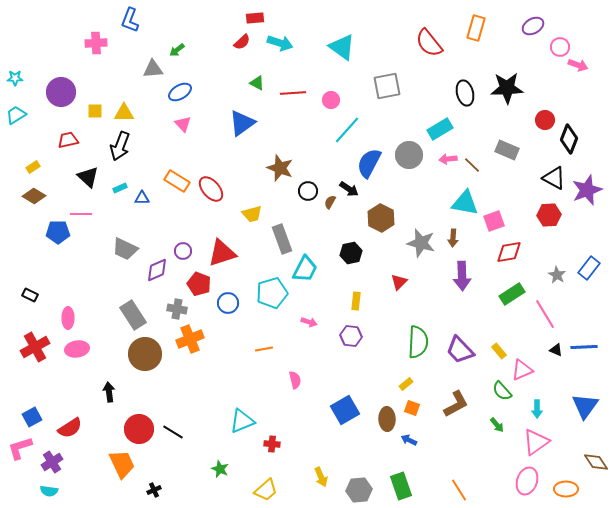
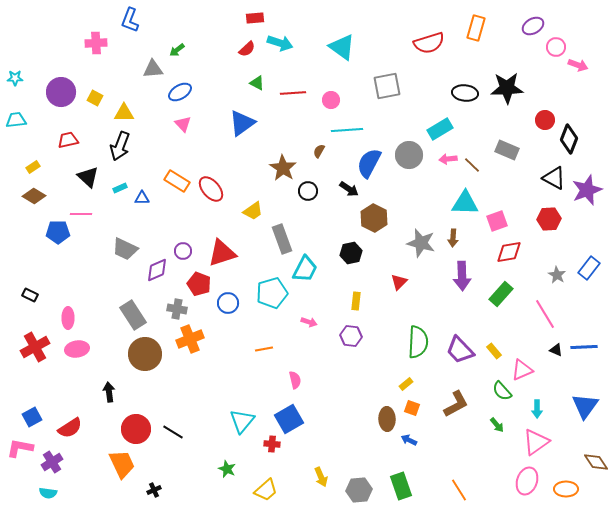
red semicircle at (242, 42): moved 5 px right, 7 px down
red semicircle at (429, 43): rotated 68 degrees counterclockwise
pink circle at (560, 47): moved 4 px left
black ellipse at (465, 93): rotated 70 degrees counterclockwise
yellow square at (95, 111): moved 13 px up; rotated 28 degrees clockwise
cyan trapezoid at (16, 115): moved 5 px down; rotated 25 degrees clockwise
cyan line at (347, 130): rotated 44 degrees clockwise
brown star at (280, 168): moved 3 px right; rotated 12 degrees clockwise
brown semicircle at (330, 202): moved 11 px left, 51 px up
cyan triangle at (465, 203): rotated 8 degrees counterclockwise
yellow trapezoid at (252, 214): moved 1 px right, 3 px up; rotated 20 degrees counterclockwise
red hexagon at (549, 215): moved 4 px down
brown hexagon at (381, 218): moved 7 px left
pink square at (494, 221): moved 3 px right
green rectangle at (512, 294): moved 11 px left; rotated 15 degrees counterclockwise
yellow rectangle at (499, 351): moved 5 px left
blue square at (345, 410): moved 56 px left, 9 px down
cyan triangle at (242, 421): rotated 28 degrees counterclockwise
red circle at (139, 429): moved 3 px left
pink L-shape at (20, 448): rotated 28 degrees clockwise
green star at (220, 469): moved 7 px right
cyan semicircle at (49, 491): moved 1 px left, 2 px down
